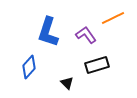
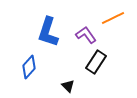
black rectangle: moved 1 px left, 3 px up; rotated 40 degrees counterclockwise
black triangle: moved 1 px right, 3 px down
